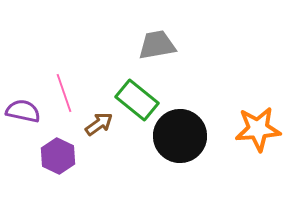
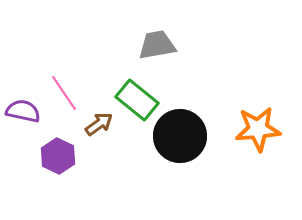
pink line: rotated 15 degrees counterclockwise
